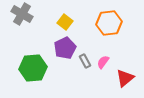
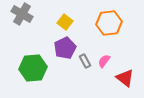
pink semicircle: moved 1 px right, 1 px up
red triangle: rotated 42 degrees counterclockwise
